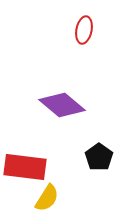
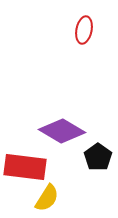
purple diamond: moved 26 px down; rotated 9 degrees counterclockwise
black pentagon: moved 1 px left
